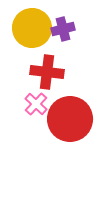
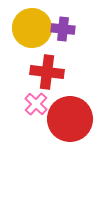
purple cross: rotated 20 degrees clockwise
